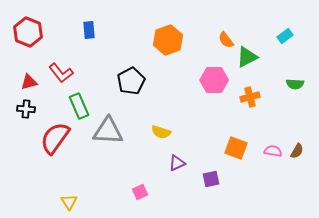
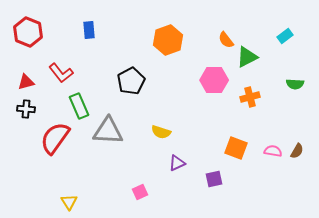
red triangle: moved 3 px left
purple square: moved 3 px right
